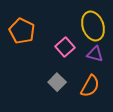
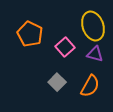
orange pentagon: moved 8 px right, 3 px down
